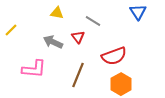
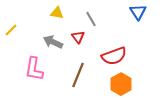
gray line: moved 2 px left, 2 px up; rotated 28 degrees clockwise
pink L-shape: rotated 95 degrees clockwise
